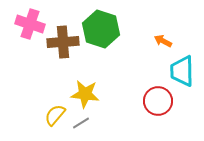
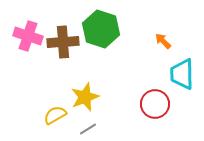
pink cross: moved 2 px left, 12 px down
orange arrow: rotated 18 degrees clockwise
cyan trapezoid: moved 3 px down
yellow star: moved 3 px down; rotated 28 degrees counterclockwise
red circle: moved 3 px left, 3 px down
yellow semicircle: rotated 20 degrees clockwise
gray line: moved 7 px right, 6 px down
